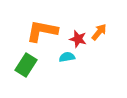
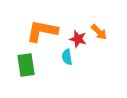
orange arrow: rotated 96 degrees clockwise
cyan semicircle: rotated 91 degrees counterclockwise
green rectangle: rotated 40 degrees counterclockwise
